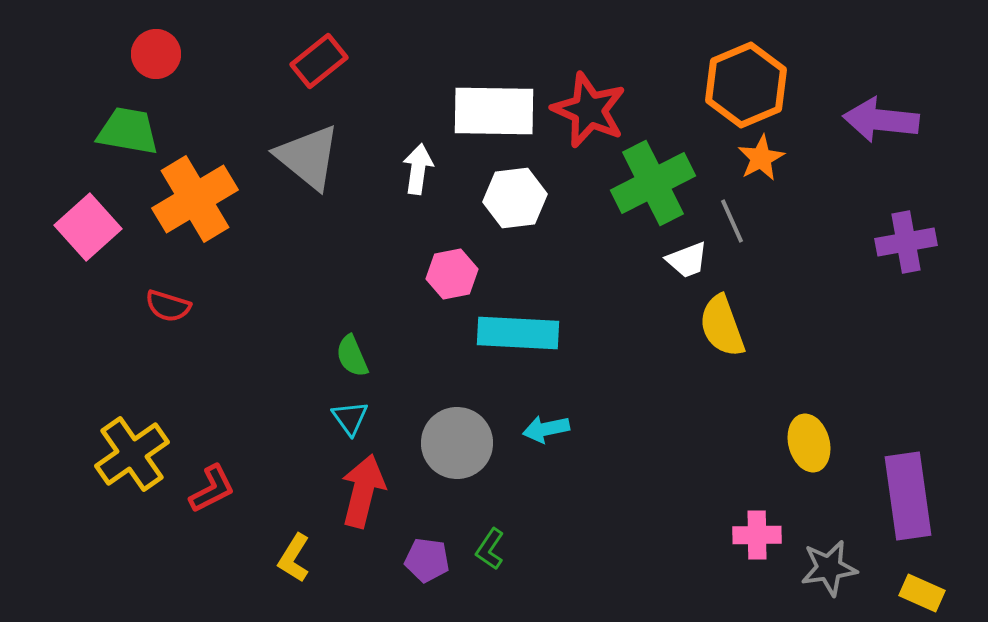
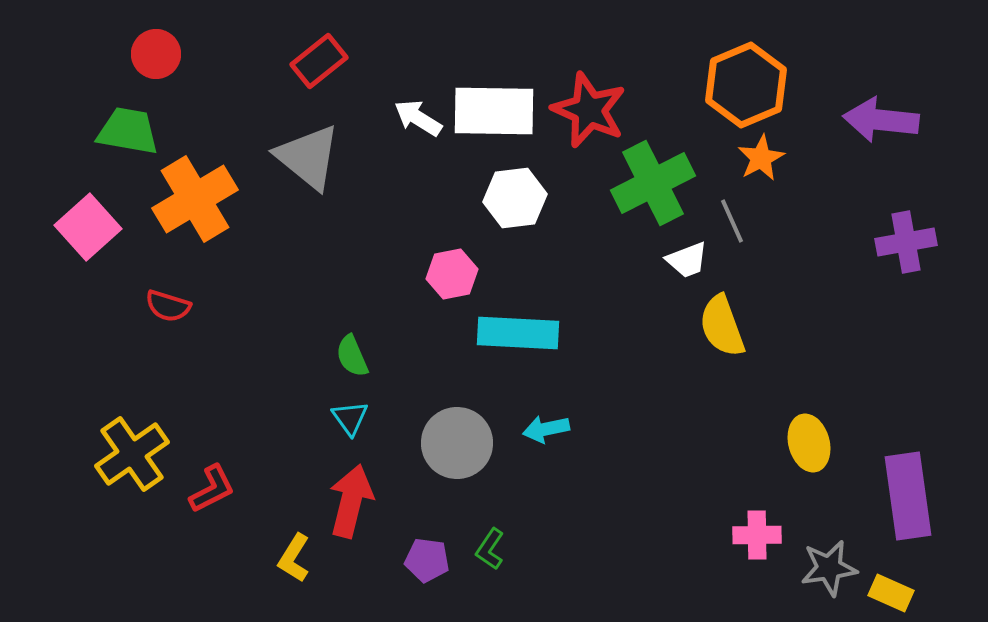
white arrow: moved 51 px up; rotated 66 degrees counterclockwise
red arrow: moved 12 px left, 10 px down
yellow rectangle: moved 31 px left
